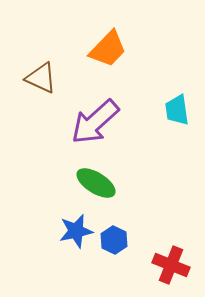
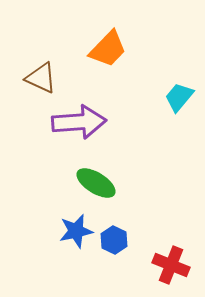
cyan trapezoid: moved 2 px right, 13 px up; rotated 48 degrees clockwise
purple arrow: moved 16 px left; rotated 142 degrees counterclockwise
